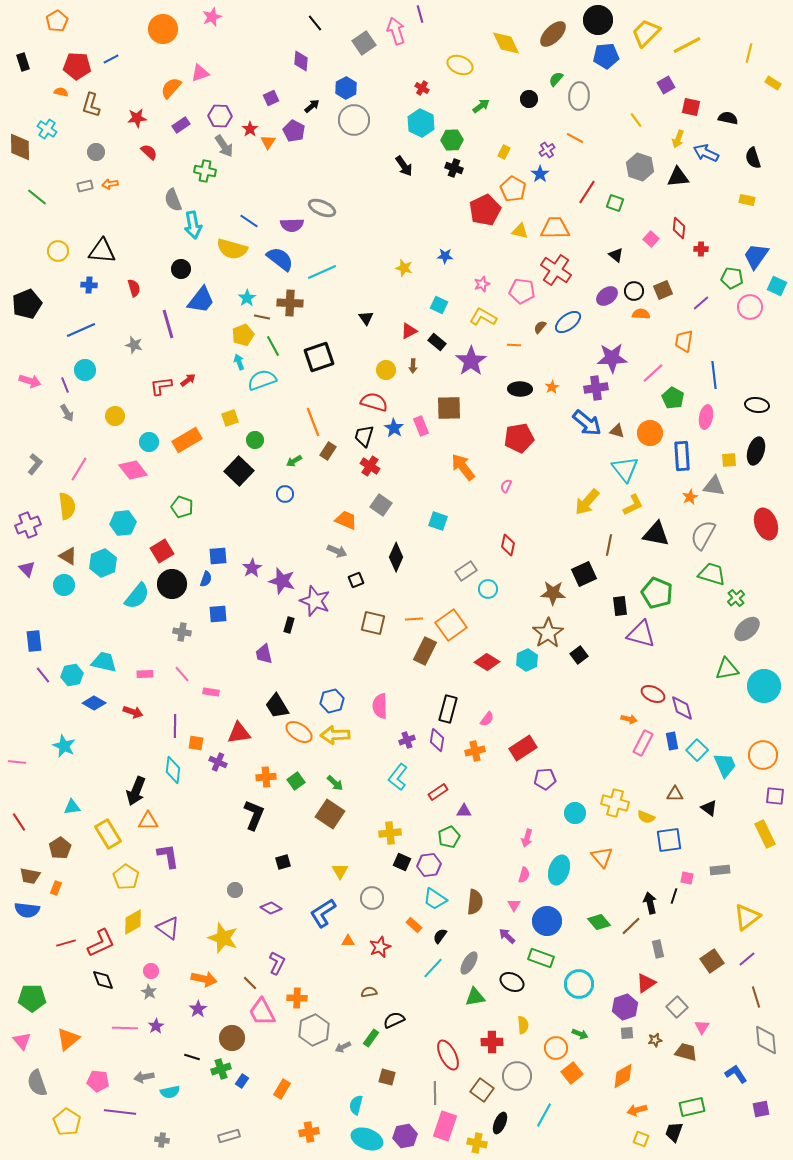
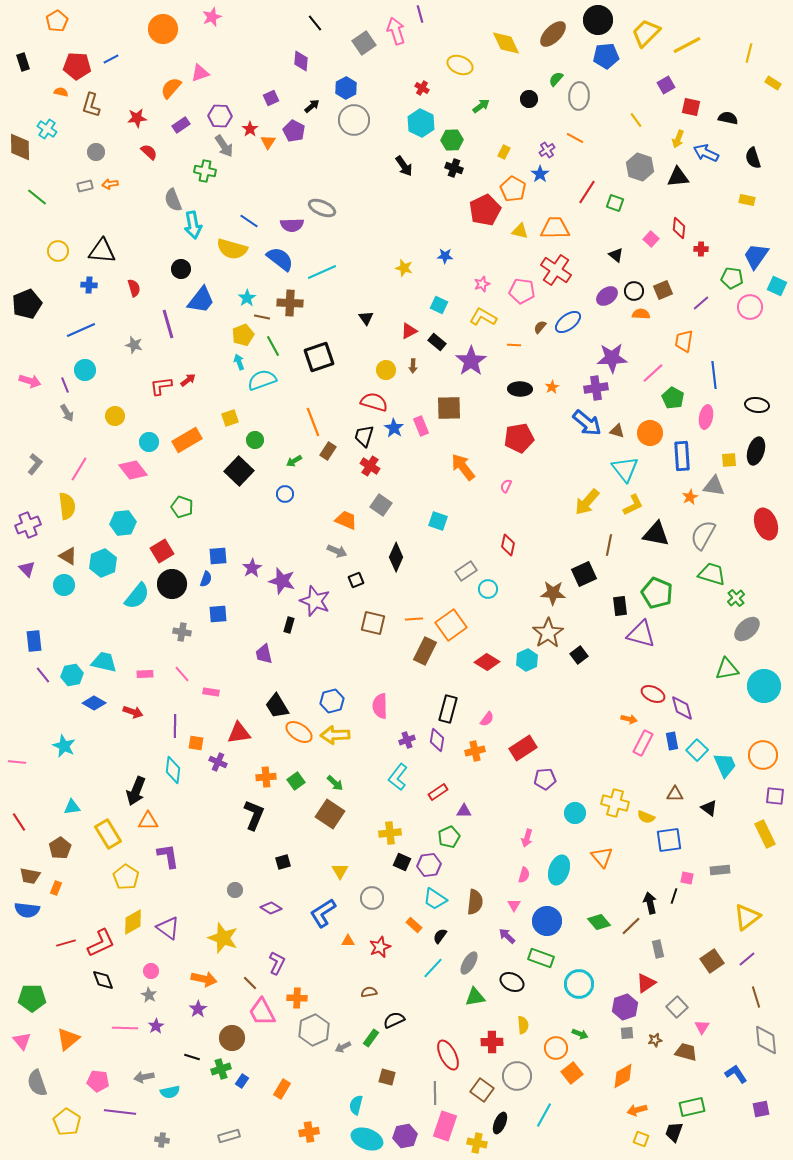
gray star at (149, 992): moved 3 px down
